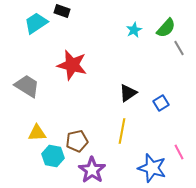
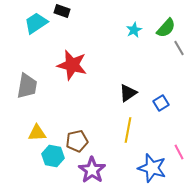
gray trapezoid: rotated 68 degrees clockwise
yellow line: moved 6 px right, 1 px up
